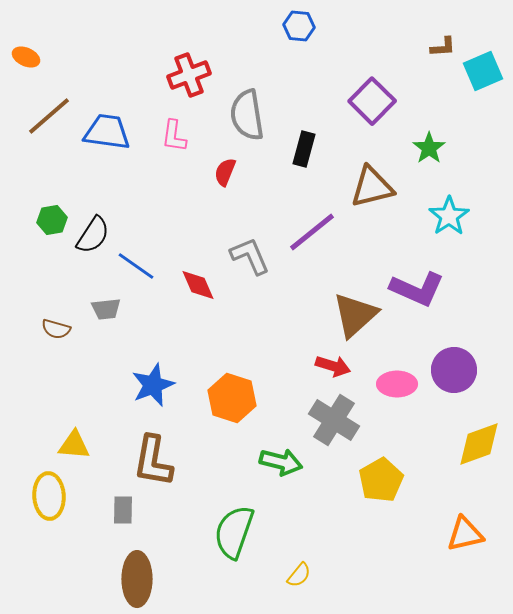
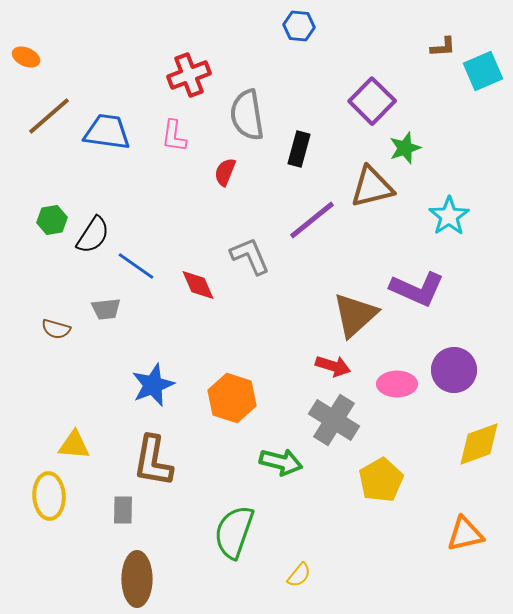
green star at (429, 148): moved 24 px left; rotated 16 degrees clockwise
black rectangle at (304, 149): moved 5 px left
purple line at (312, 232): moved 12 px up
